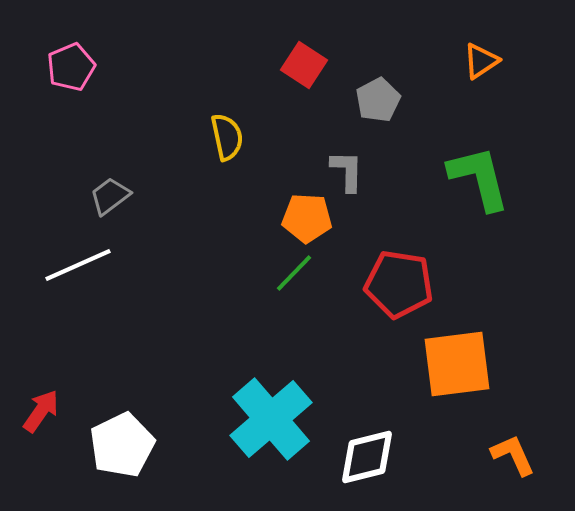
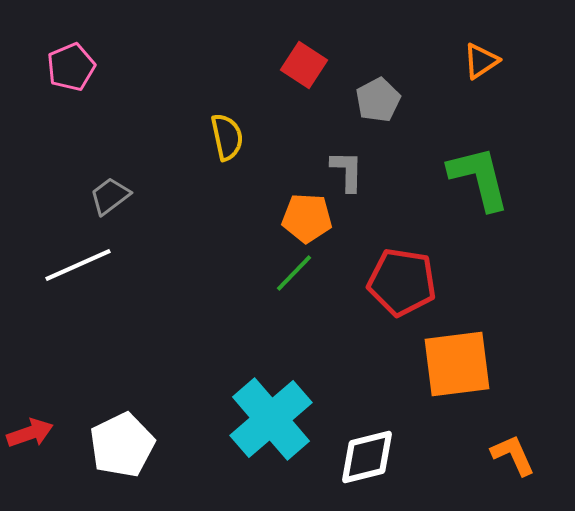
red pentagon: moved 3 px right, 2 px up
red arrow: moved 11 px left, 22 px down; rotated 36 degrees clockwise
